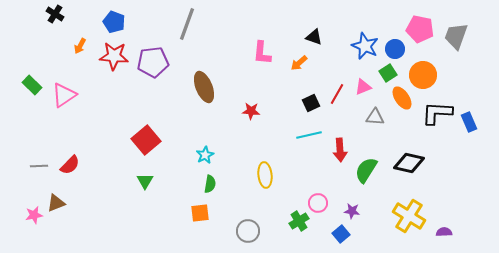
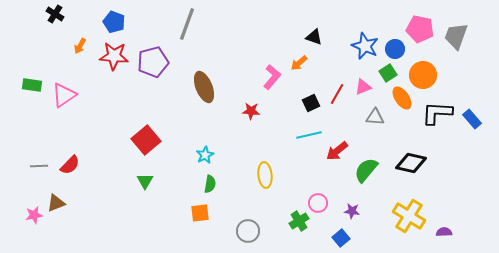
pink L-shape at (262, 53): moved 10 px right, 24 px down; rotated 145 degrees counterclockwise
purple pentagon at (153, 62): rotated 8 degrees counterclockwise
green rectangle at (32, 85): rotated 36 degrees counterclockwise
blue rectangle at (469, 122): moved 3 px right, 3 px up; rotated 18 degrees counterclockwise
red arrow at (340, 150): moved 3 px left, 1 px down; rotated 55 degrees clockwise
black diamond at (409, 163): moved 2 px right
green semicircle at (366, 170): rotated 8 degrees clockwise
blue square at (341, 234): moved 4 px down
